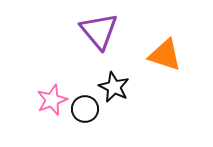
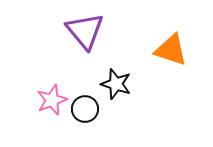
purple triangle: moved 14 px left
orange triangle: moved 6 px right, 5 px up
black star: moved 2 px right, 3 px up; rotated 8 degrees counterclockwise
